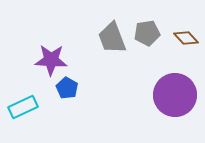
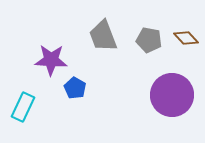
gray pentagon: moved 2 px right, 7 px down; rotated 20 degrees clockwise
gray trapezoid: moved 9 px left, 2 px up
blue pentagon: moved 8 px right
purple circle: moved 3 px left
cyan rectangle: rotated 40 degrees counterclockwise
